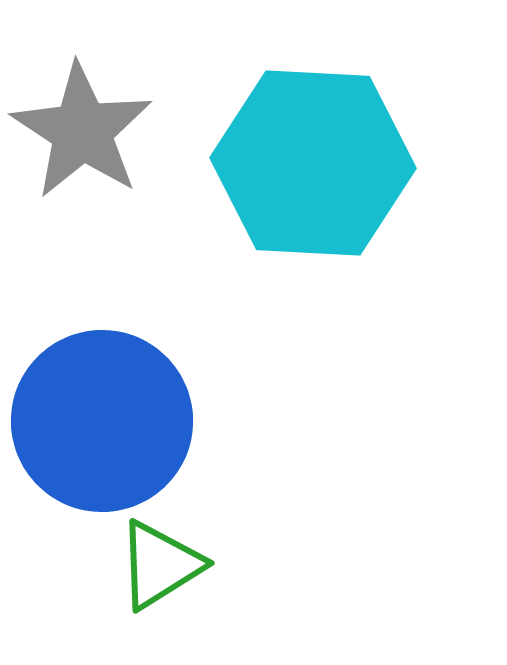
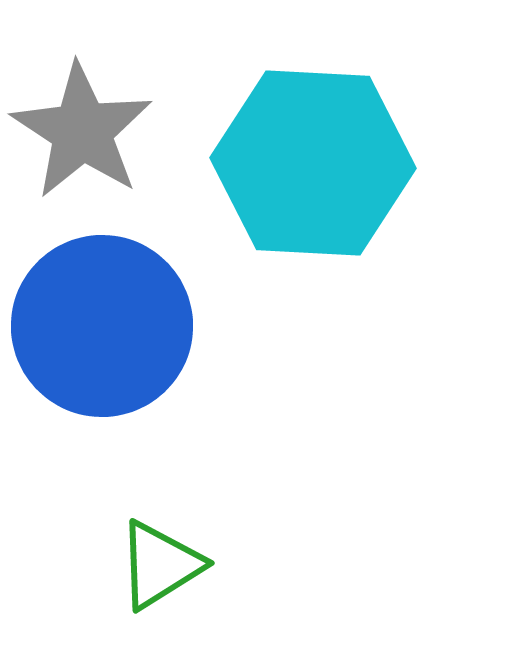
blue circle: moved 95 px up
